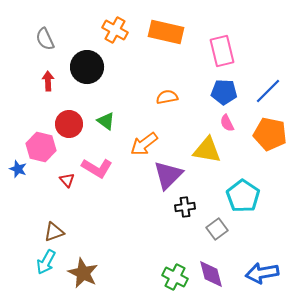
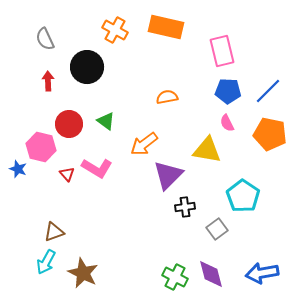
orange rectangle: moved 5 px up
blue pentagon: moved 4 px right, 1 px up
red triangle: moved 6 px up
